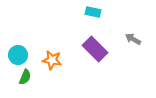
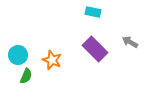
gray arrow: moved 3 px left, 3 px down
orange star: rotated 12 degrees clockwise
green semicircle: moved 1 px right, 1 px up
